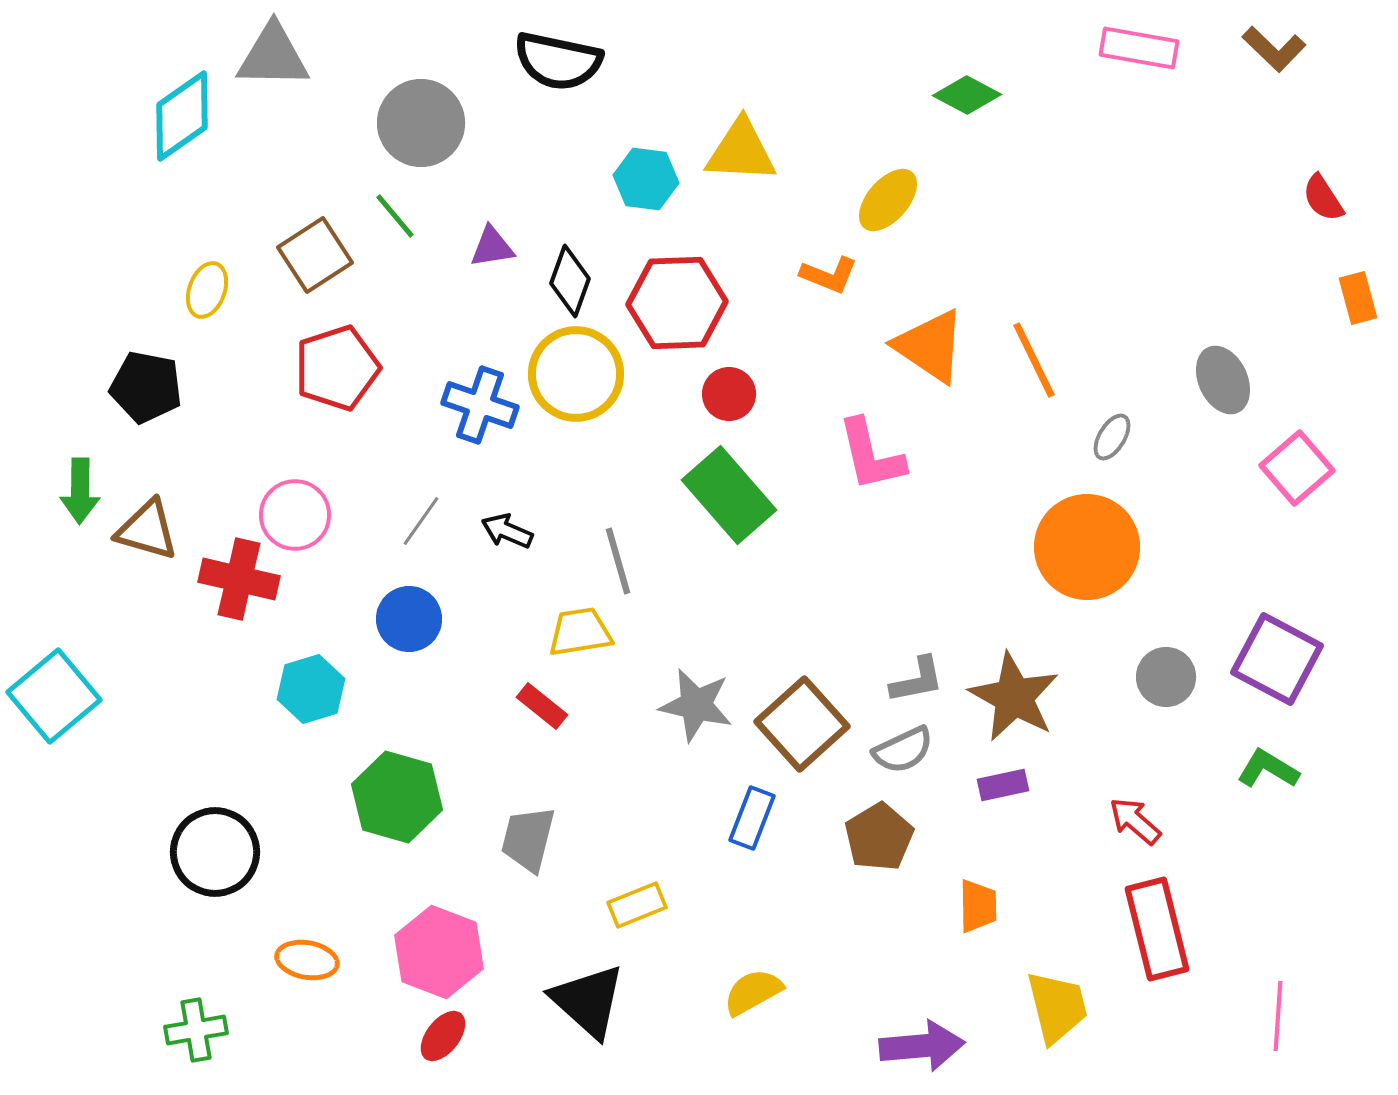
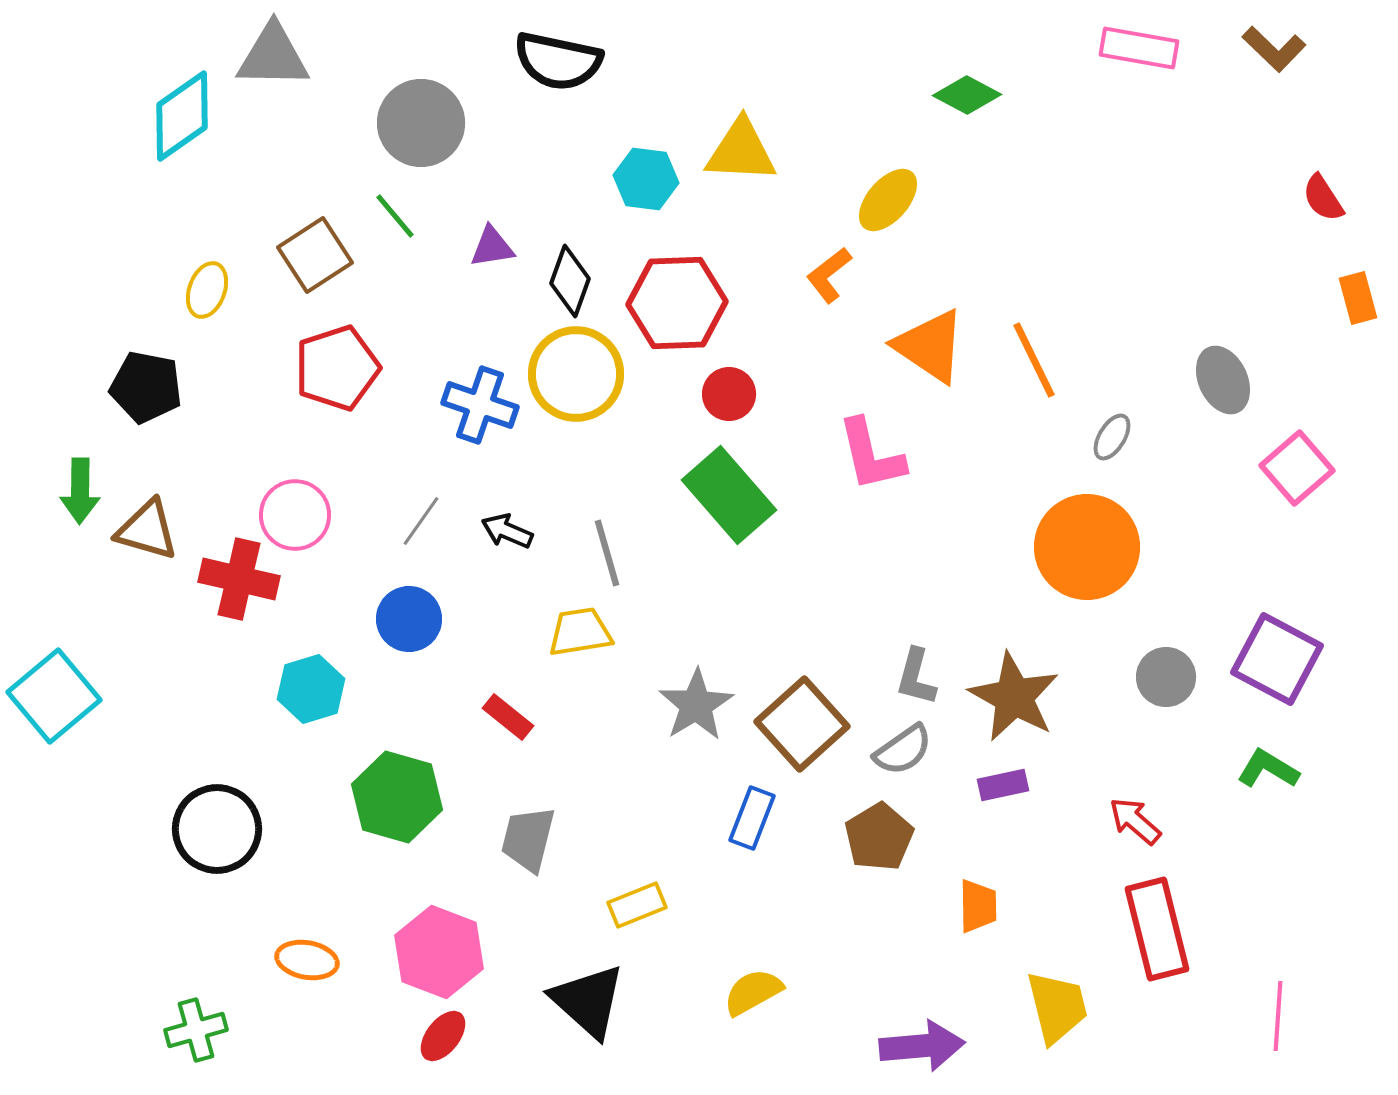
orange L-shape at (829, 275): rotated 120 degrees clockwise
gray line at (618, 561): moved 11 px left, 8 px up
gray L-shape at (917, 680): moved 1 px left, 3 px up; rotated 116 degrees clockwise
gray star at (696, 705): rotated 28 degrees clockwise
red rectangle at (542, 706): moved 34 px left, 11 px down
gray semicircle at (903, 750): rotated 10 degrees counterclockwise
black circle at (215, 852): moved 2 px right, 23 px up
green cross at (196, 1030): rotated 6 degrees counterclockwise
